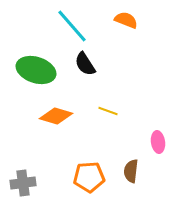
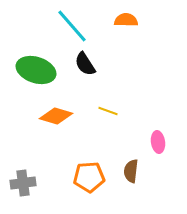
orange semicircle: rotated 20 degrees counterclockwise
